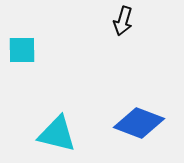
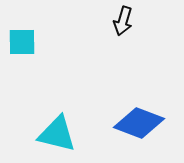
cyan square: moved 8 px up
